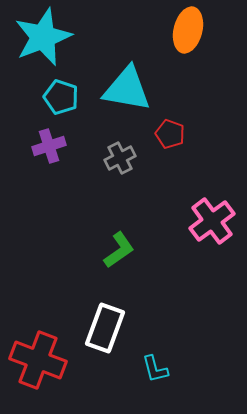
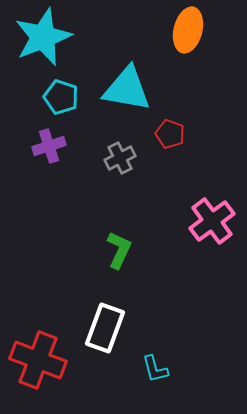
green L-shape: rotated 30 degrees counterclockwise
